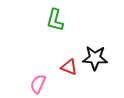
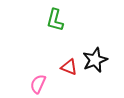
black star: moved 2 px down; rotated 25 degrees counterclockwise
